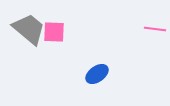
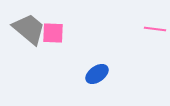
pink square: moved 1 px left, 1 px down
